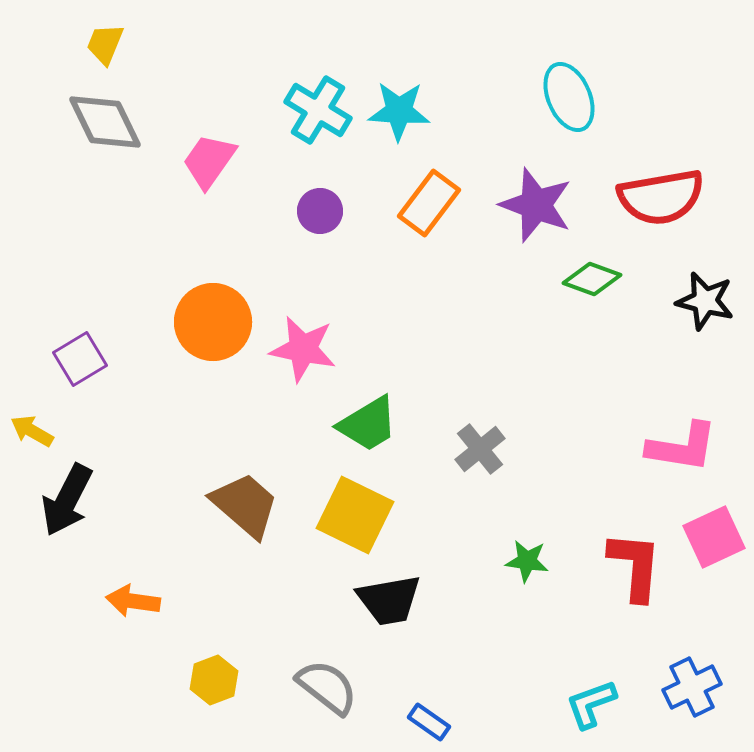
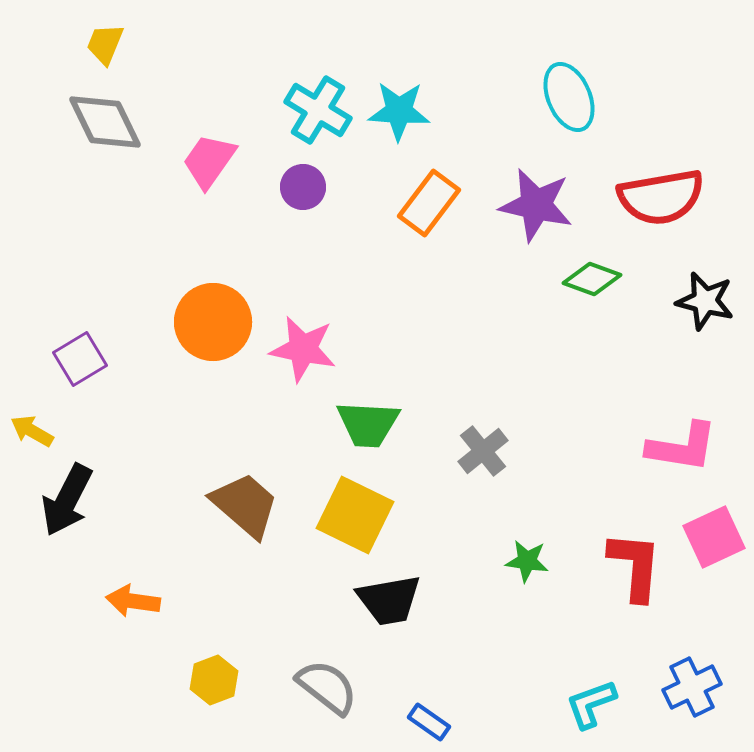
purple star: rotated 8 degrees counterclockwise
purple circle: moved 17 px left, 24 px up
green trapezoid: rotated 34 degrees clockwise
gray cross: moved 3 px right, 2 px down
